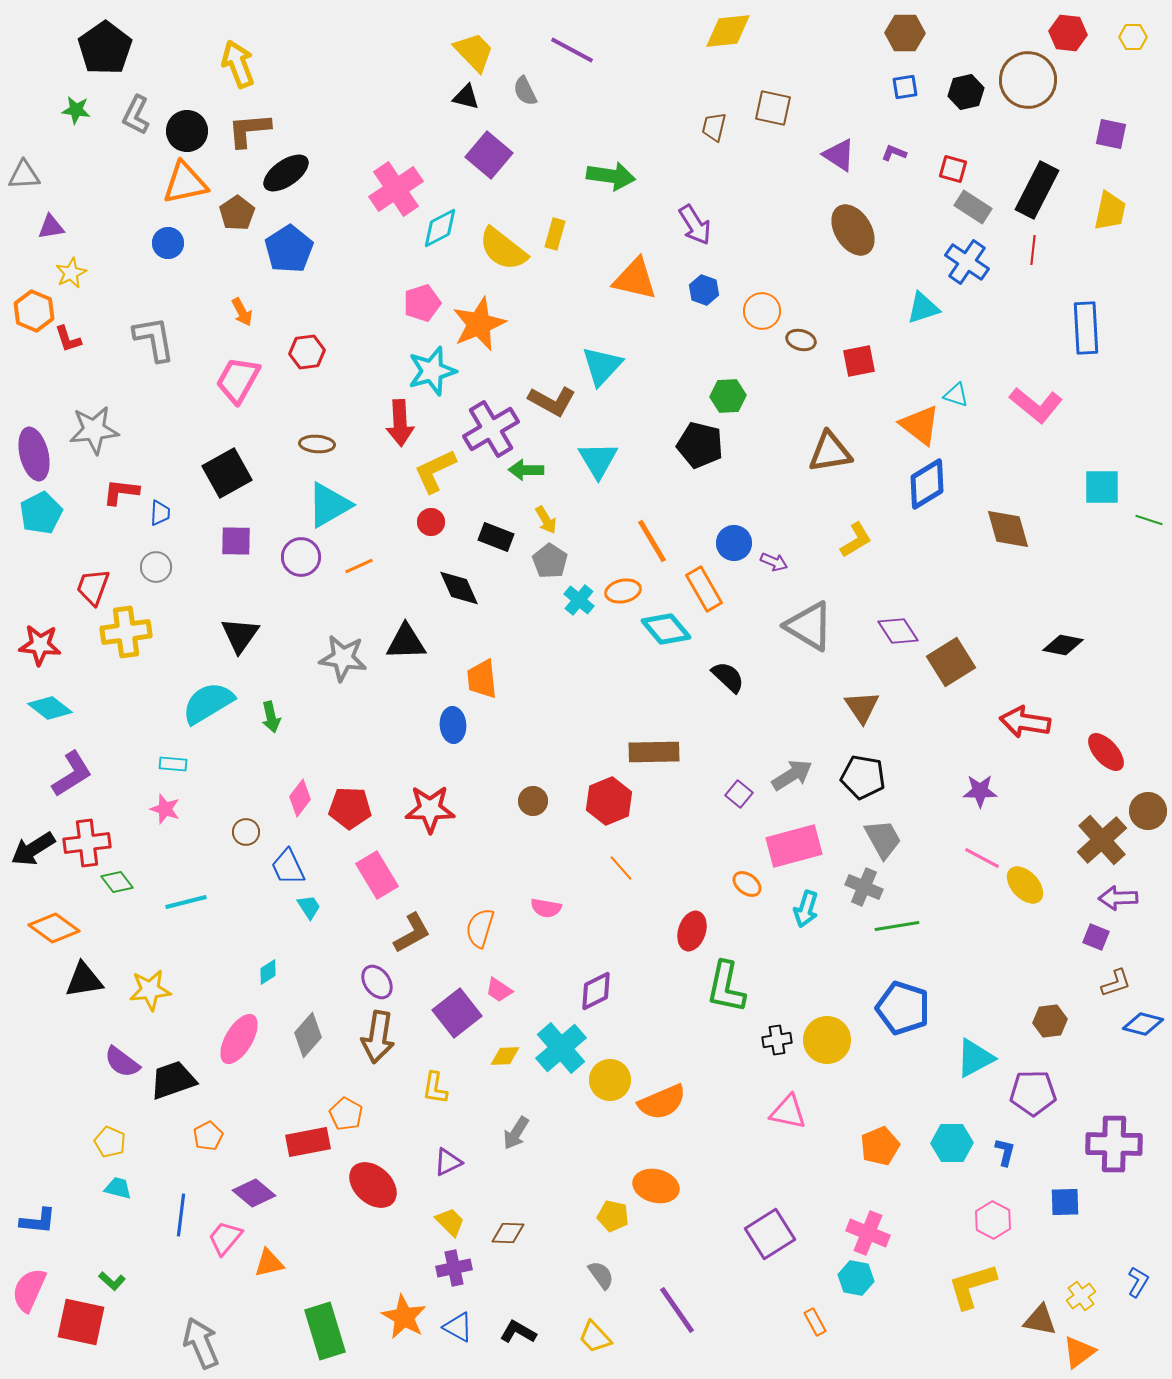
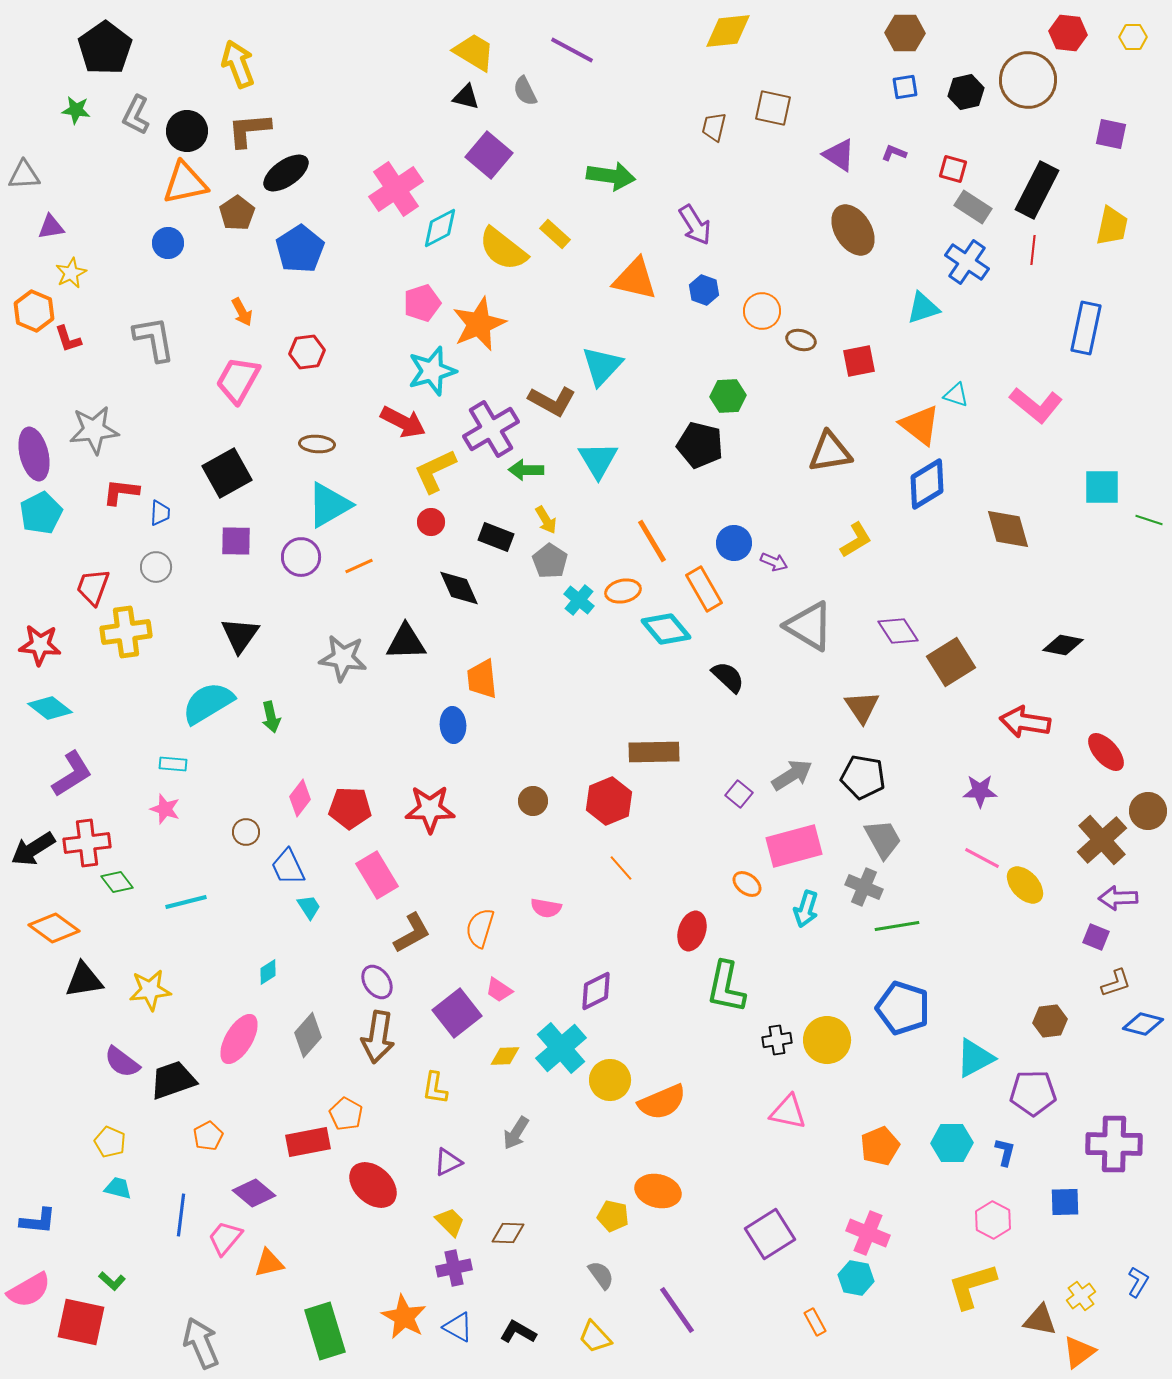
yellow trapezoid at (474, 52): rotated 15 degrees counterclockwise
yellow trapezoid at (1110, 211): moved 2 px right, 15 px down
yellow rectangle at (555, 234): rotated 64 degrees counterclockwise
blue pentagon at (289, 249): moved 11 px right
blue rectangle at (1086, 328): rotated 15 degrees clockwise
red arrow at (400, 423): moved 3 px right, 1 px up; rotated 60 degrees counterclockwise
orange ellipse at (656, 1186): moved 2 px right, 5 px down
pink semicircle at (29, 1290): rotated 144 degrees counterclockwise
